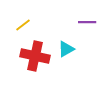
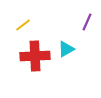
purple line: rotated 66 degrees counterclockwise
red cross: rotated 16 degrees counterclockwise
